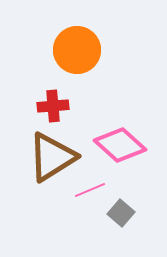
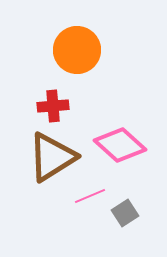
pink line: moved 6 px down
gray square: moved 4 px right; rotated 16 degrees clockwise
